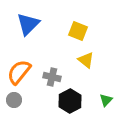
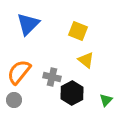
black hexagon: moved 2 px right, 8 px up
